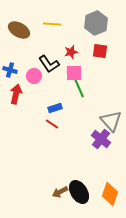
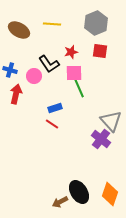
brown arrow: moved 10 px down
